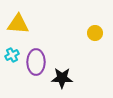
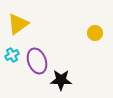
yellow triangle: rotated 40 degrees counterclockwise
purple ellipse: moved 1 px right, 1 px up; rotated 20 degrees counterclockwise
black star: moved 1 px left, 2 px down
